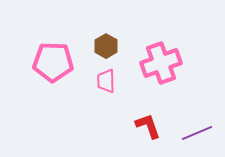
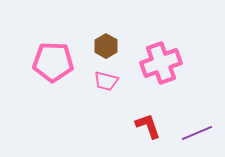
pink trapezoid: rotated 75 degrees counterclockwise
